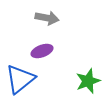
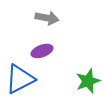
blue triangle: rotated 12 degrees clockwise
